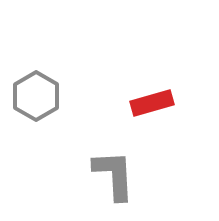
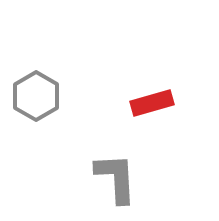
gray L-shape: moved 2 px right, 3 px down
